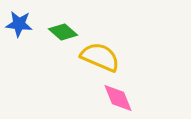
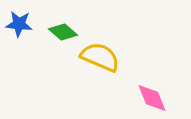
pink diamond: moved 34 px right
